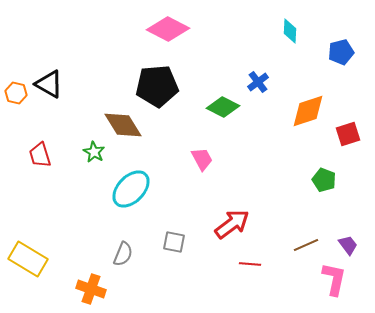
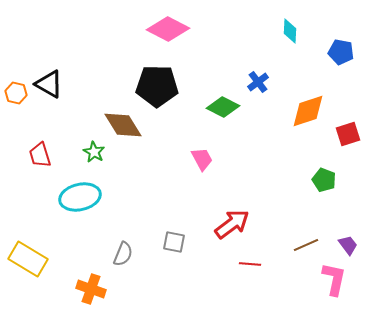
blue pentagon: rotated 25 degrees clockwise
black pentagon: rotated 6 degrees clockwise
cyan ellipse: moved 51 px left, 8 px down; rotated 33 degrees clockwise
